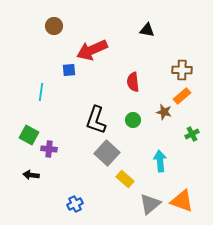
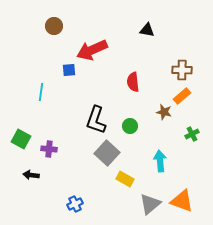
green circle: moved 3 px left, 6 px down
green square: moved 8 px left, 4 px down
yellow rectangle: rotated 12 degrees counterclockwise
